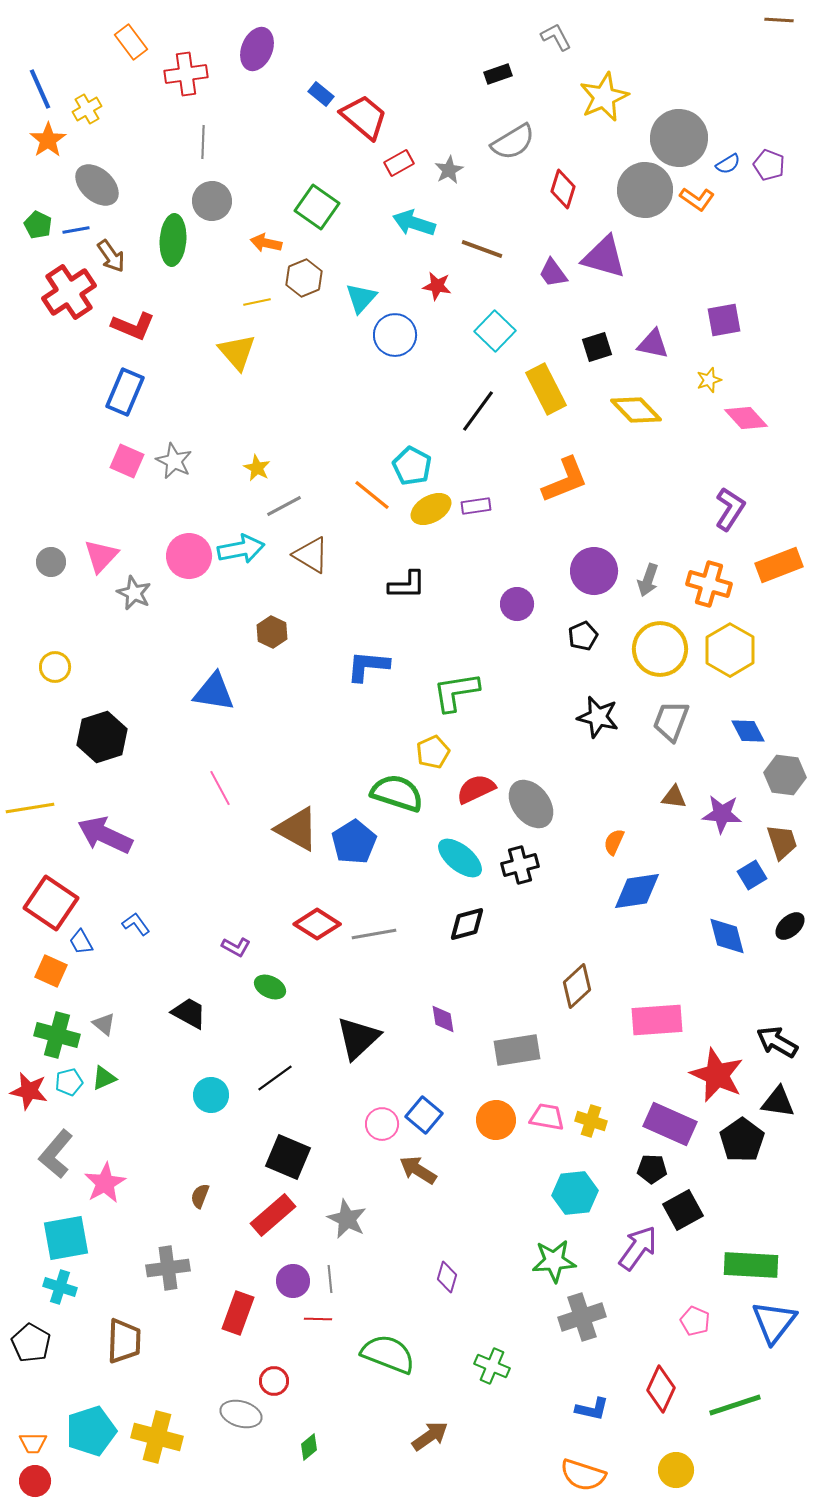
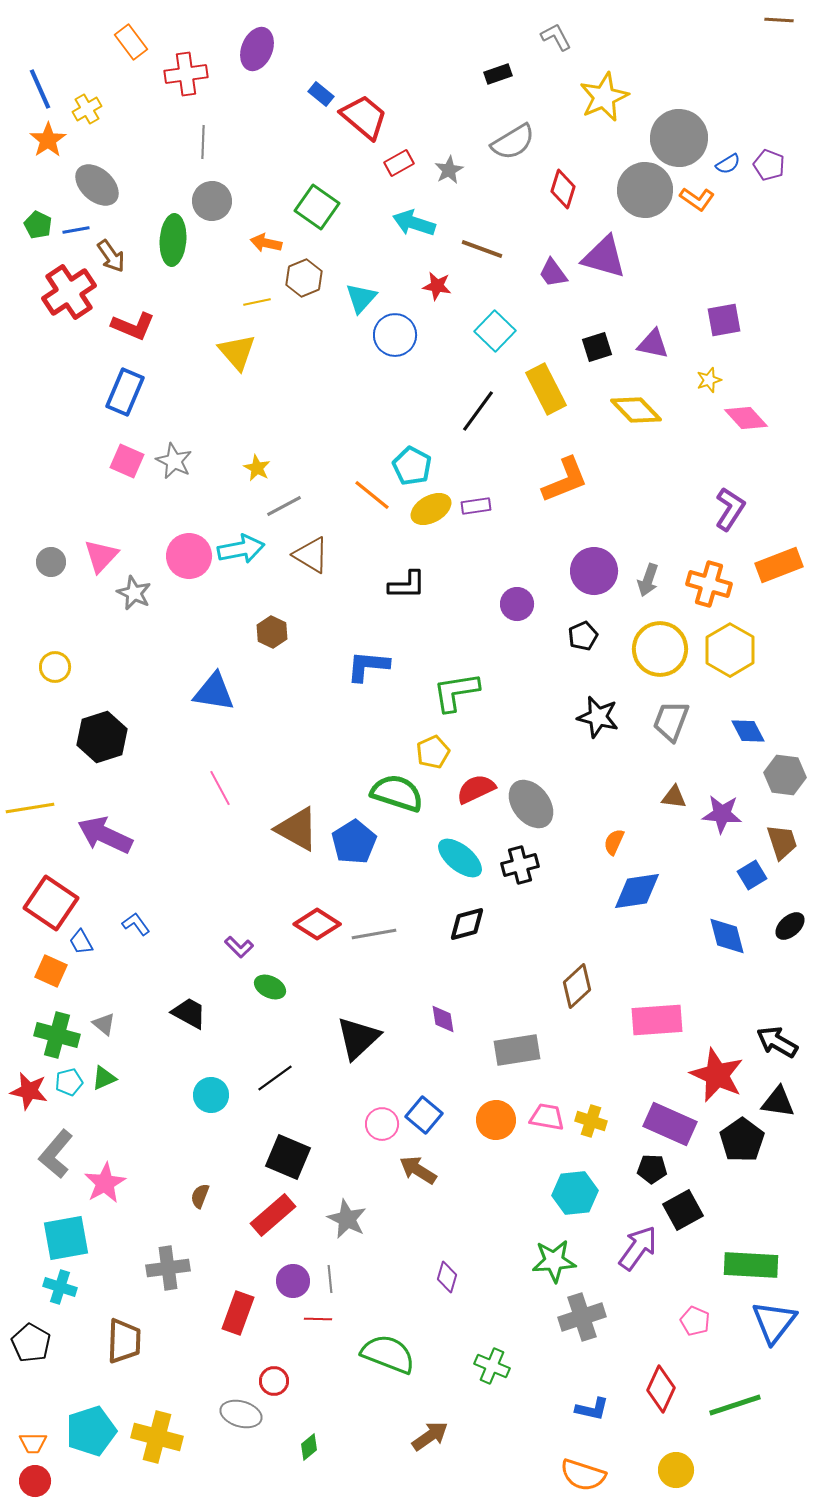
purple L-shape at (236, 947): moved 3 px right; rotated 16 degrees clockwise
